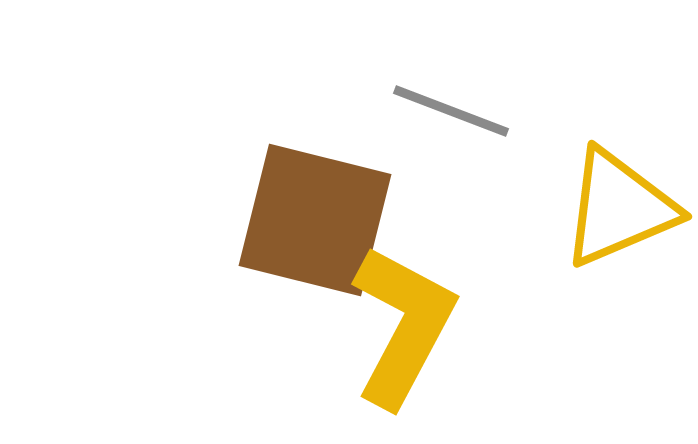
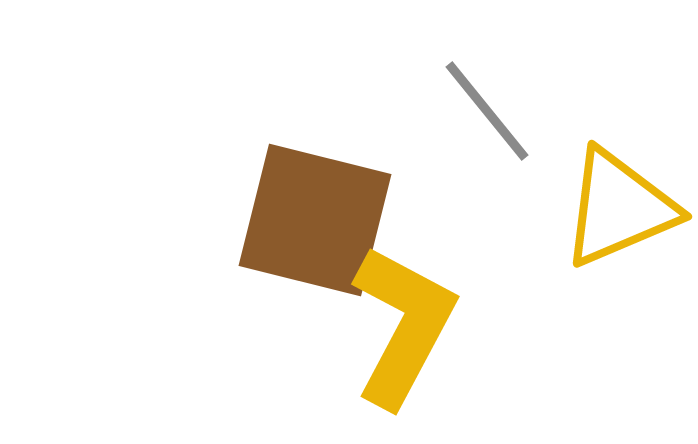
gray line: moved 36 px right; rotated 30 degrees clockwise
